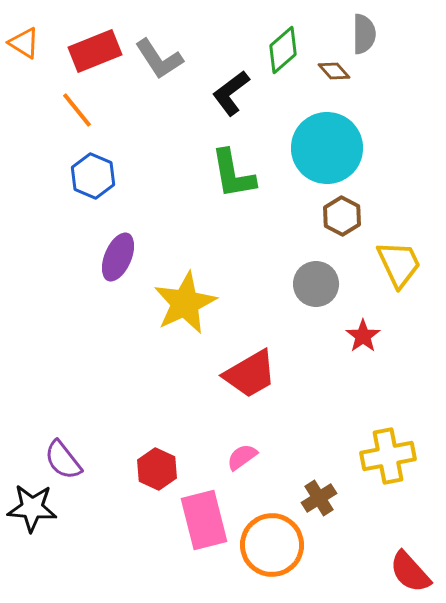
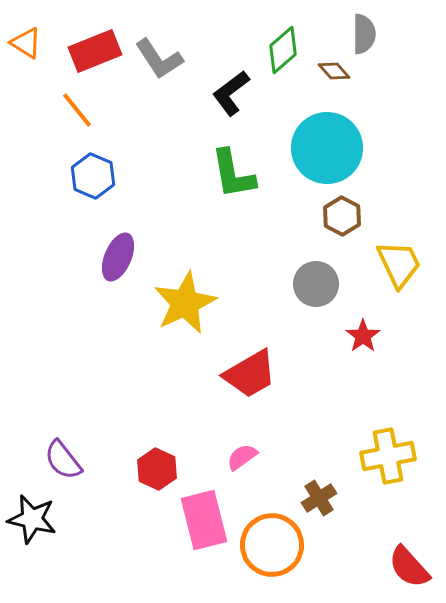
orange triangle: moved 2 px right
black star: moved 11 px down; rotated 9 degrees clockwise
red semicircle: moved 1 px left, 5 px up
